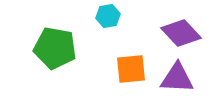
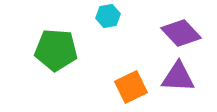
green pentagon: moved 1 px right, 2 px down; rotated 6 degrees counterclockwise
orange square: moved 18 px down; rotated 20 degrees counterclockwise
purple triangle: moved 1 px right, 1 px up
